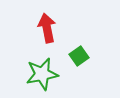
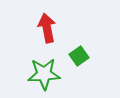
green star: moved 2 px right; rotated 8 degrees clockwise
